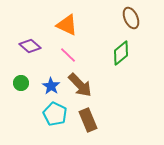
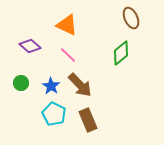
cyan pentagon: moved 1 px left
